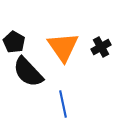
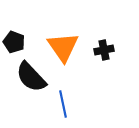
black pentagon: rotated 10 degrees counterclockwise
black cross: moved 3 px right, 3 px down; rotated 18 degrees clockwise
black semicircle: moved 3 px right, 5 px down
